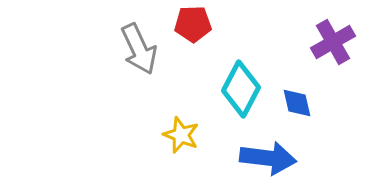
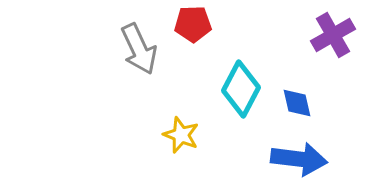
purple cross: moved 7 px up
blue arrow: moved 31 px right, 1 px down
